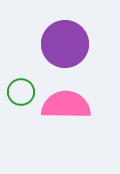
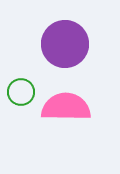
pink semicircle: moved 2 px down
